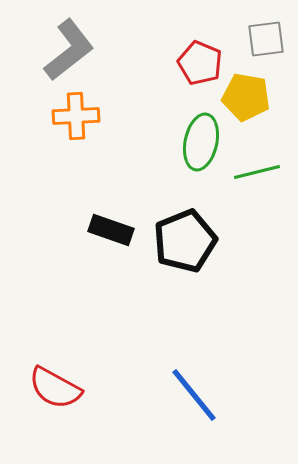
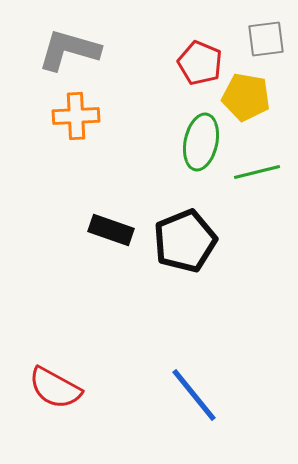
gray L-shape: rotated 126 degrees counterclockwise
